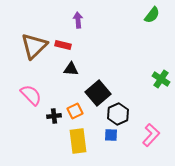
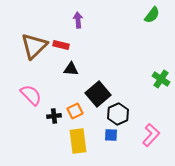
red rectangle: moved 2 px left
black square: moved 1 px down
